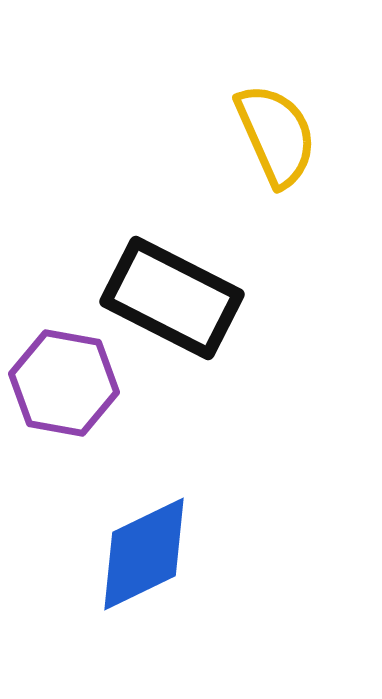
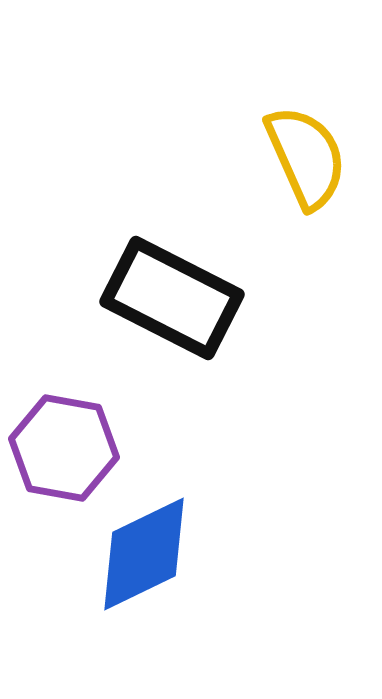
yellow semicircle: moved 30 px right, 22 px down
purple hexagon: moved 65 px down
